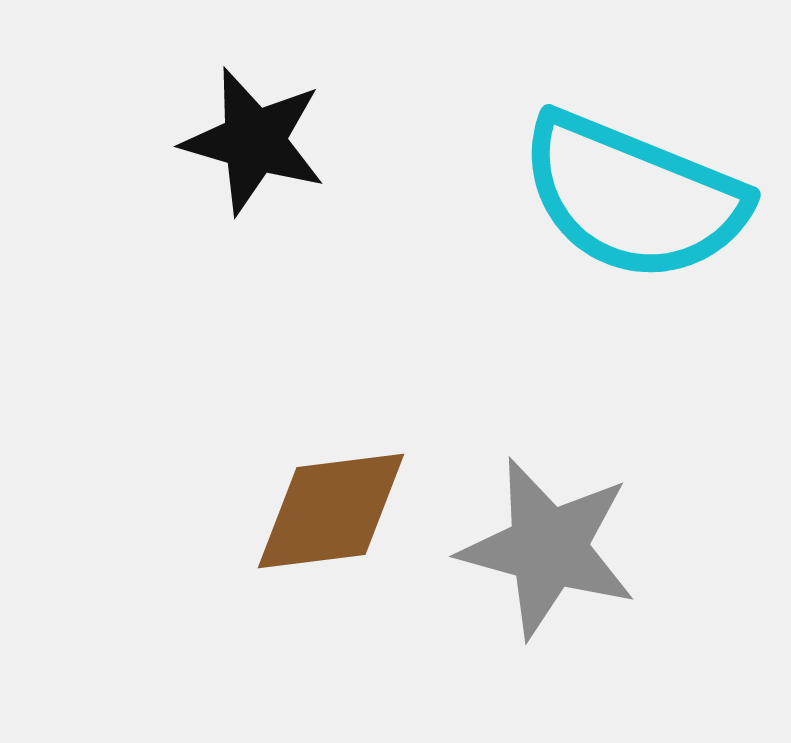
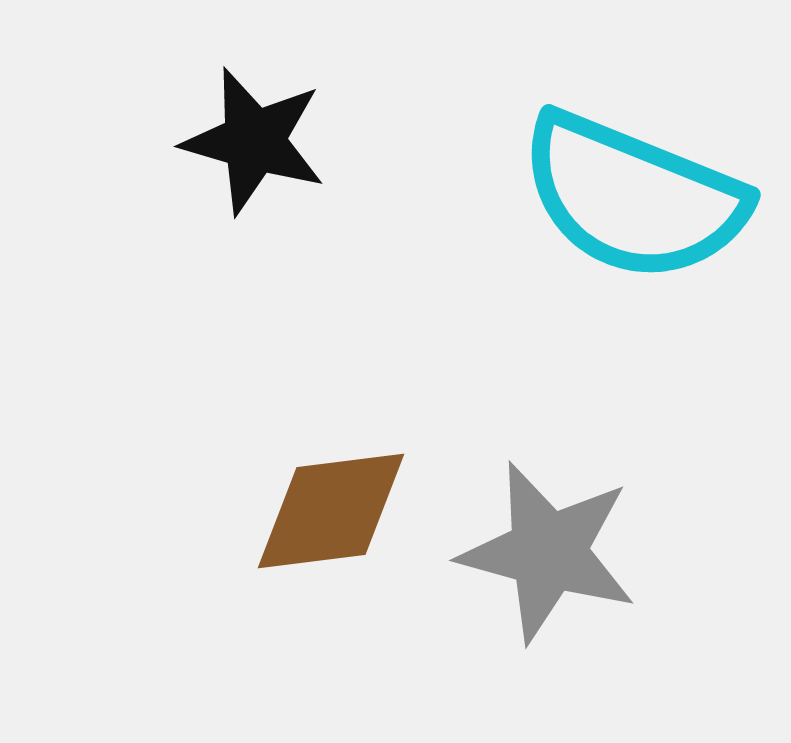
gray star: moved 4 px down
